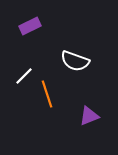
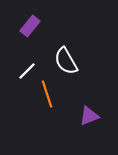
purple rectangle: rotated 25 degrees counterclockwise
white semicircle: moved 9 px left; rotated 40 degrees clockwise
white line: moved 3 px right, 5 px up
